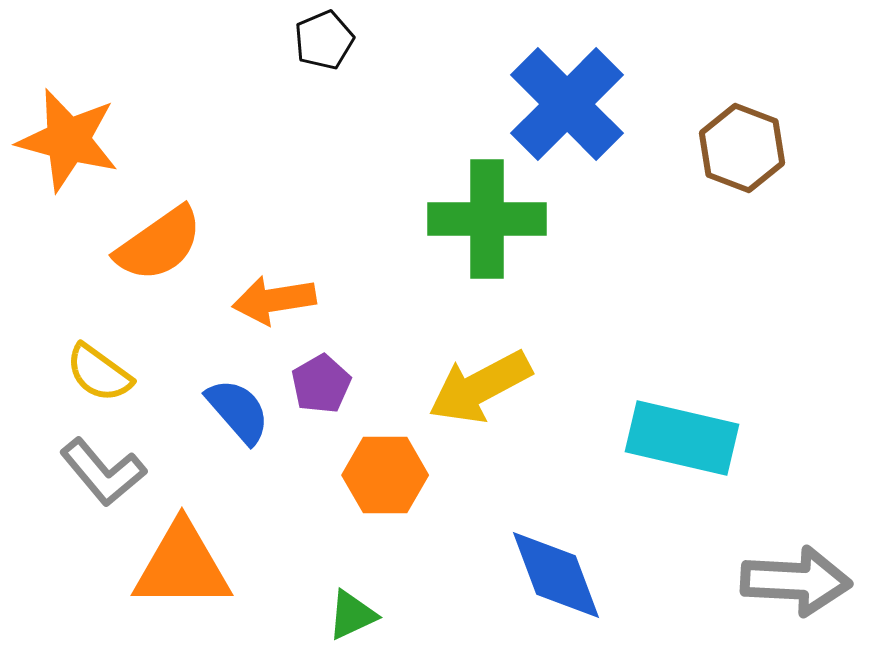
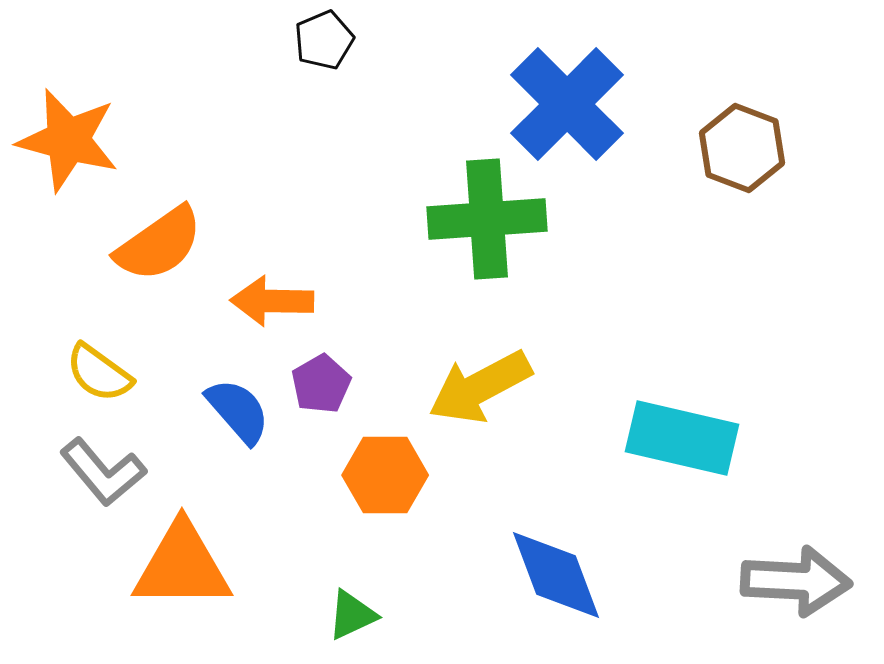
green cross: rotated 4 degrees counterclockwise
orange arrow: moved 2 px left, 1 px down; rotated 10 degrees clockwise
